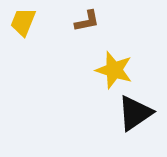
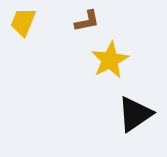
yellow star: moved 4 px left, 10 px up; rotated 27 degrees clockwise
black triangle: moved 1 px down
